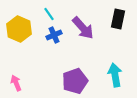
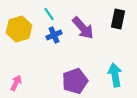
yellow hexagon: rotated 20 degrees clockwise
pink arrow: rotated 49 degrees clockwise
